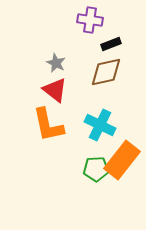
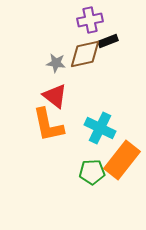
purple cross: rotated 20 degrees counterclockwise
black rectangle: moved 3 px left, 3 px up
gray star: rotated 18 degrees counterclockwise
brown diamond: moved 21 px left, 18 px up
red triangle: moved 6 px down
cyan cross: moved 3 px down
green pentagon: moved 4 px left, 3 px down
